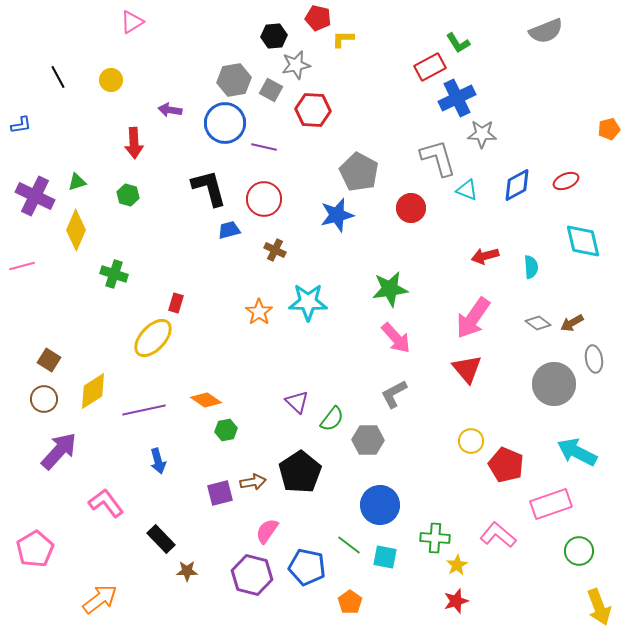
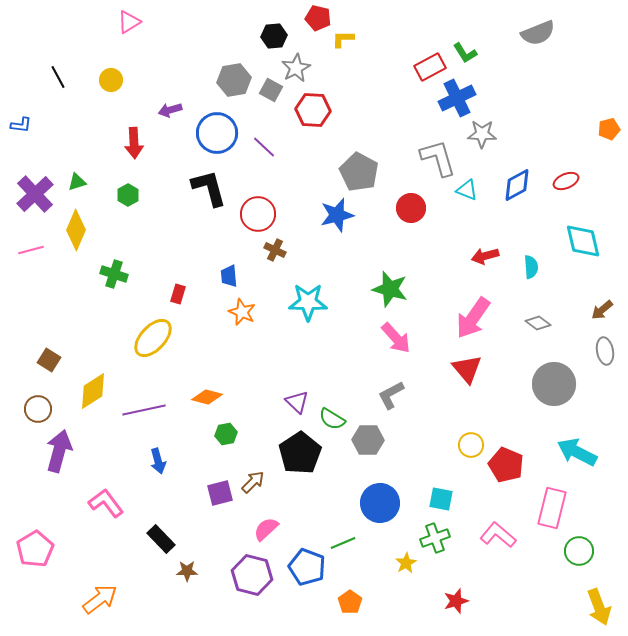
pink triangle at (132, 22): moved 3 px left
gray semicircle at (546, 31): moved 8 px left, 2 px down
green L-shape at (458, 43): moved 7 px right, 10 px down
gray star at (296, 65): moved 3 px down; rotated 16 degrees counterclockwise
purple arrow at (170, 110): rotated 25 degrees counterclockwise
blue circle at (225, 123): moved 8 px left, 10 px down
blue L-shape at (21, 125): rotated 15 degrees clockwise
purple line at (264, 147): rotated 30 degrees clockwise
green hexagon at (128, 195): rotated 15 degrees clockwise
purple cross at (35, 196): moved 2 px up; rotated 21 degrees clockwise
red circle at (264, 199): moved 6 px left, 15 px down
blue trapezoid at (229, 230): moved 46 px down; rotated 80 degrees counterclockwise
pink line at (22, 266): moved 9 px right, 16 px up
green star at (390, 289): rotated 24 degrees clockwise
red rectangle at (176, 303): moved 2 px right, 9 px up
orange star at (259, 312): moved 17 px left; rotated 12 degrees counterclockwise
brown arrow at (572, 323): moved 30 px right, 13 px up; rotated 10 degrees counterclockwise
gray ellipse at (594, 359): moved 11 px right, 8 px up
gray L-shape at (394, 394): moved 3 px left, 1 px down
brown circle at (44, 399): moved 6 px left, 10 px down
orange diamond at (206, 400): moved 1 px right, 3 px up; rotated 20 degrees counterclockwise
green semicircle at (332, 419): rotated 84 degrees clockwise
green hexagon at (226, 430): moved 4 px down
yellow circle at (471, 441): moved 4 px down
purple arrow at (59, 451): rotated 27 degrees counterclockwise
black pentagon at (300, 472): moved 19 px up
brown arrow at (253, 482): rotated 35 degrees counterclockwise
pink rectangle at (551, 504): moved 1 px right, 4 px down; rotated 57 degrees counterclockwise
blue circle at (380, 505): moved 2 px up
pink semicircle at (267, 531): moved 1 px left, 2 px up; rotated 12 degrees clockwise
green cross at (435, 538): rotated 24 degrees counterclockwise
green line at (349, 545): moved 6 px left, 2 px up; rotated 60 degrees counterclockwise
cyan square at (385, 557): moved 56 px right, 58 px up
yellow star at (457, 565): moved 51 px left, 2 px up
blue pentagon at (307, 567): rotated 9 degrees clockwise
